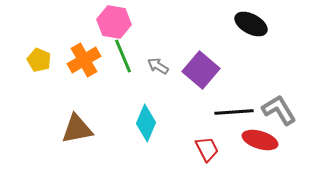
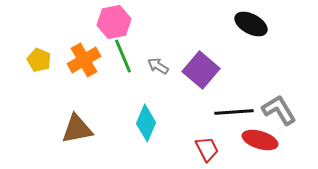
pink hexagon: rotated 20 degrees counterclockwise
